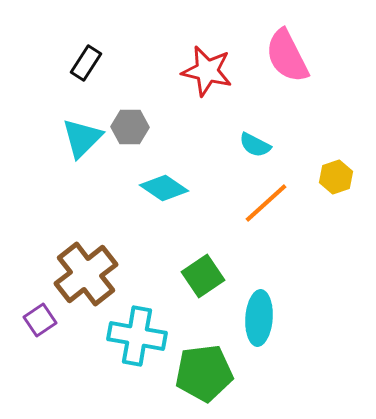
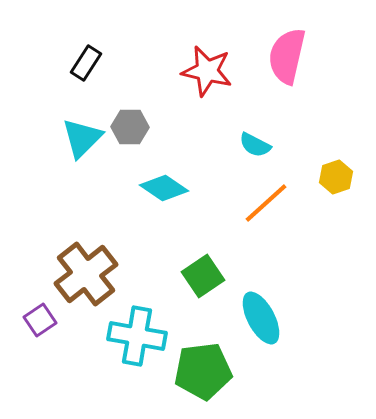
pink semicircle: rotated 40 degrees clockwise
cyan ellipse: moved 2 px right; rotated 32 degrees counterclockwise
green pentagon: moved 1 px left, 2 px up
